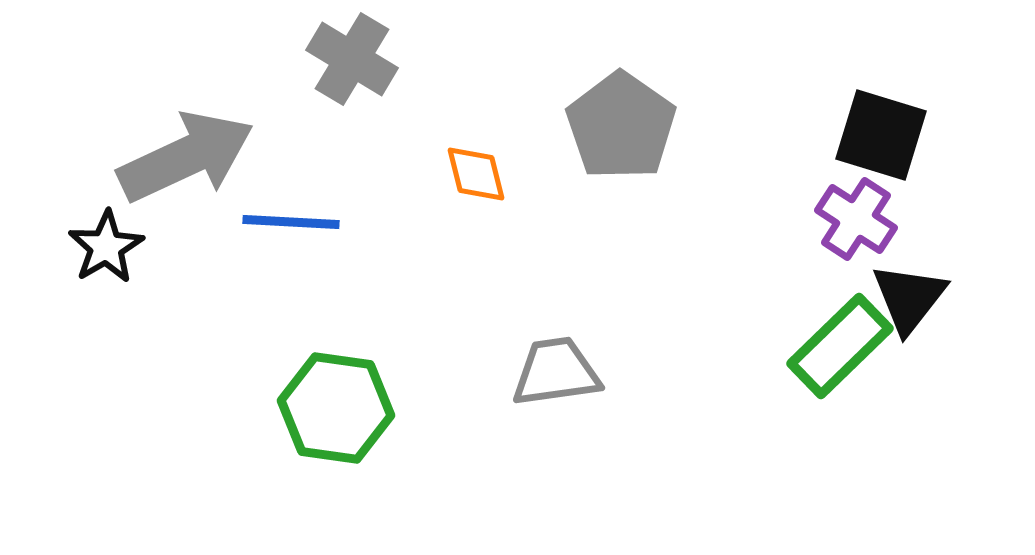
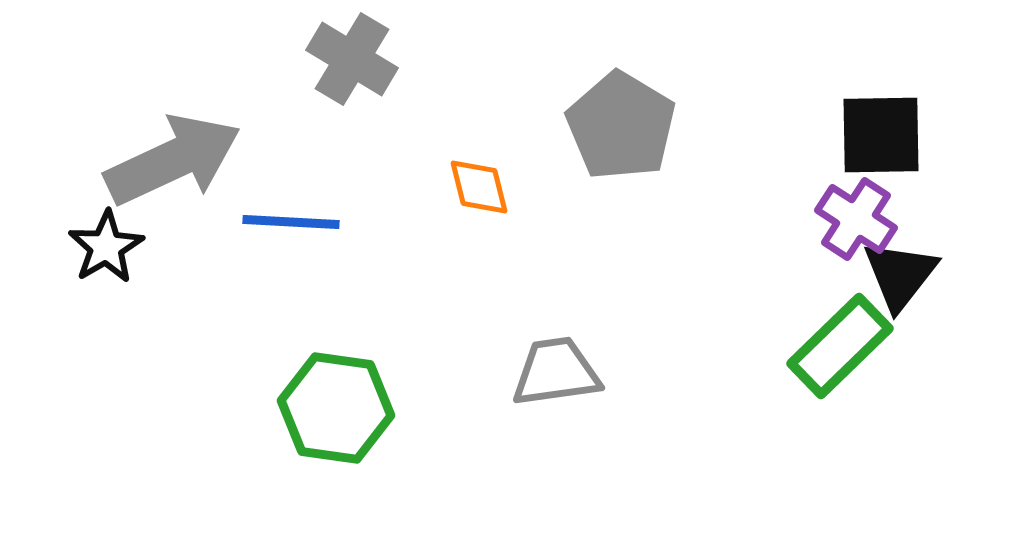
gray pentagon: rotated 4 degrees counterclockwise
black square: rotated 18 degrees counterclockwise
gray arrow: moved 13 px left, 3 px down
orange diamond: moved 3 px right, 13 px down
black triangle: moved 9 px left, 23 px up
